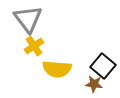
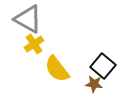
gray triangle: rotated 24 degrees counterclockwise
yellow cross: moved 2 px up
yellow semicircle: rotated 48 degrees clockwise
